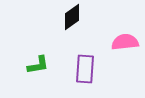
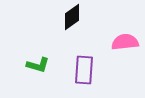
green L-shape: rotated 25 degrees clockwise
purple rectangle: moved 1 px left, 1 px down
